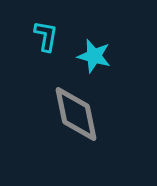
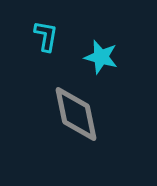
cyan star: moved 7 px right, 1 px down
